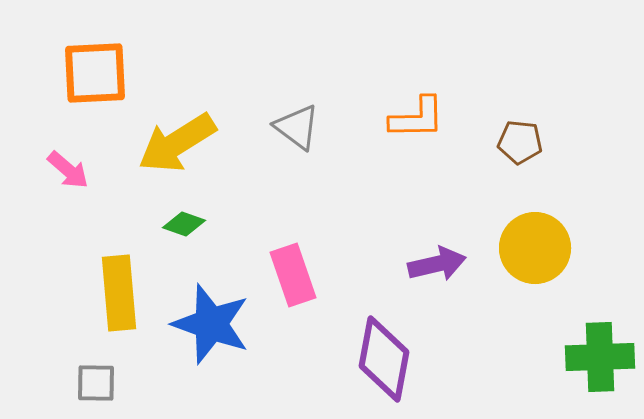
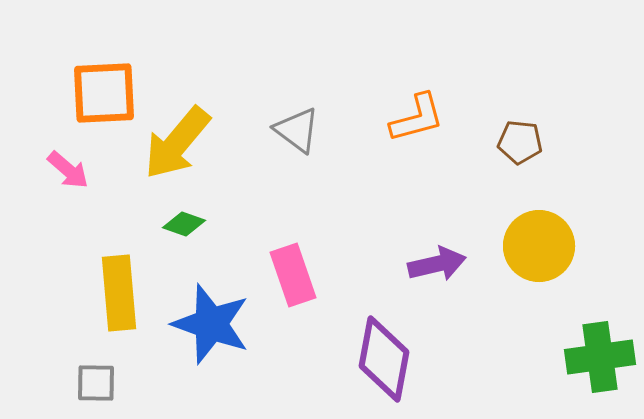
orange square: moved 9 px right, 20 px down
orange L-shape: rotated 14 degrees counterclockwise
gray triangle: moved 3 px down
yellow arrow: rotated 18 degrees counterclockwise
yellow circle: moved 4 px right, 2 px up
green cross: rotated 6 degrees counterclockwise
